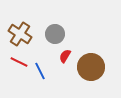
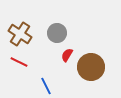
gray circle: moved 2 px right, 1 px up
red semicircle: moved 2 px right, 1 px up
blue line: moved 6 px right, 15 px down
